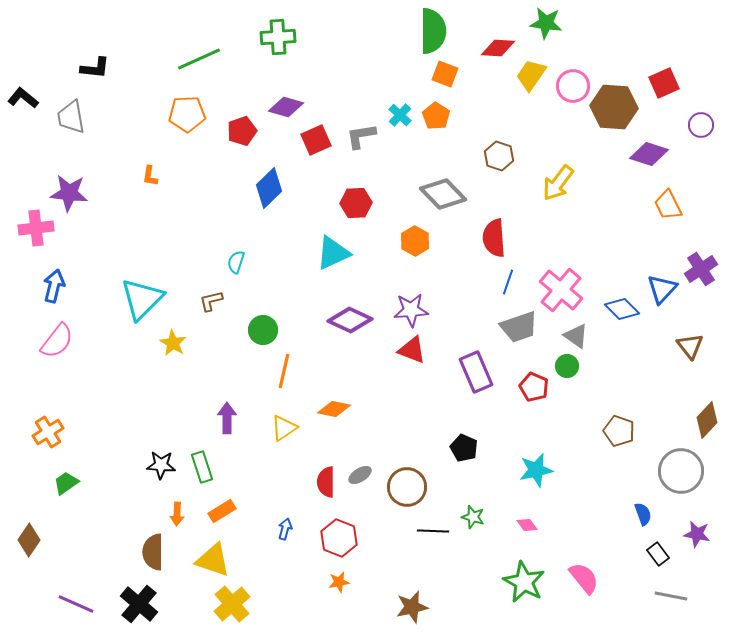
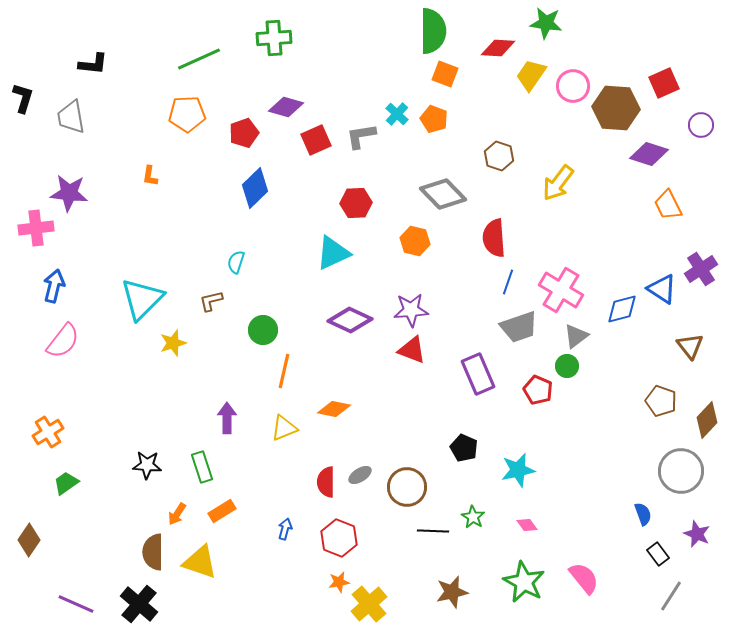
green cross at (278, 37): moved 4 px left, 1 px down
black L-shape at (95, 68): moved 2 px left, 4 px up
black L-shape at (23, 98): rotated 68 degrees clockwise
brown hexagon at (614, 107): moved 2 px right, 1 px down
cyan cross at (400, 115): moved 3 px left, 1 px up
orange pentagon at (436, 116): moved 2 px left, 3 px down; rotated 12 degrees counterclockwise
red pentagon at (242, 131): moved 2 px right, 2 px down
blue diamond at (269, 188): moved 14 px left
orange hexagon at (415, 241): rotated 16 degrees counterclockwise
blue triangle at (662, 289): rotated 40 degrees counterclockwise
pink cross at (561, 290): rotated 9 degrees counterclockwise
blue diamond at (622, 309): rotated 60 degrees counterclockwise
gray triangle at (576, 336): rotated 48 degrees clockwise
pink semicircle at (57, 341): moved 6 px right
yellow star at (173, 343): rotated 24 degrees clockwise
purple rectangle at (476, 372): moved 2 px right, 2 px down
red pentagon at (534, 387): moved 4 px right, 3 px down
yellow triangle at (284, 428): rotated 12 degrees clockwise
brown pentagon at (619, 431): moved 42 px right, 30 px up
black star at (161, 465): moved 14 px left
cyan star at (536, 470): moved 18 px left
orange arrow at (177, 514): rotated 30 degrees clockwise
green star at (473, 517): rotated 15 degrees clockwise
purple star at (697, 534): rotated 12 degrees clockwise
yellow triangle at (213, 560): moved 13 px left, 2 px down
gray line at (671, 596): rotated 68 degrees counterclockwise
yellow cross at (232, 604): moved 137 px right
brown star at (412, 607): moved 40 px right, 15 px up
